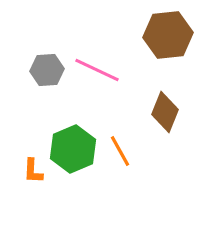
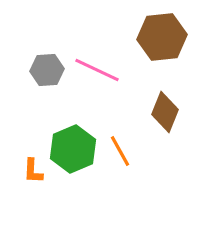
brown hexagon: moved 6 px left, 2 px down
